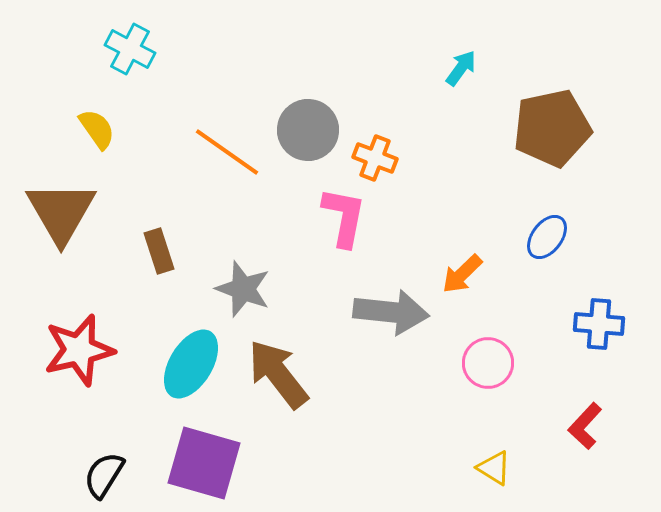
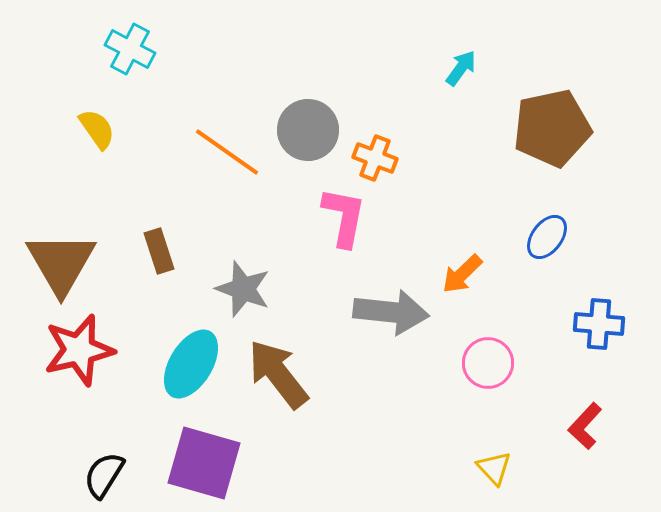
brown triangle: moved 51 px down
yellow triangle: rotated 15 degrees clockwise
